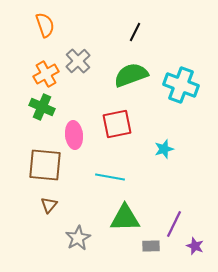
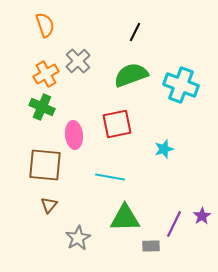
purple star: moved 7 px right, 30 px up; rotated 18 degrees clockwise
